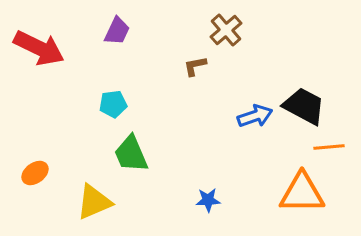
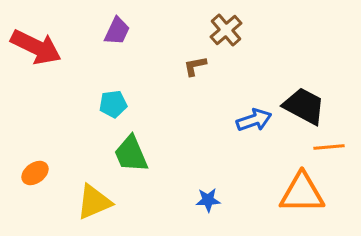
red arrow: moved 3 px left, 1 px up
blue arrow: moved 1 px left, 4 px down
